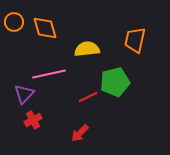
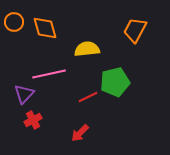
orange trapezoid: moved 10 px up; rotated 16 degrees clockwise
